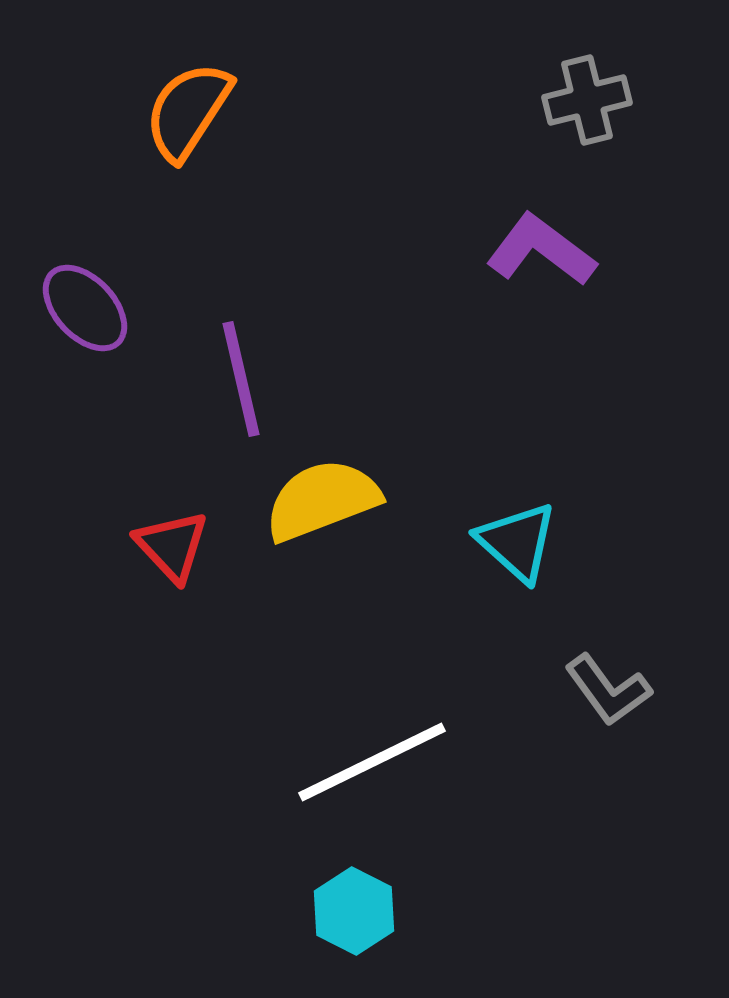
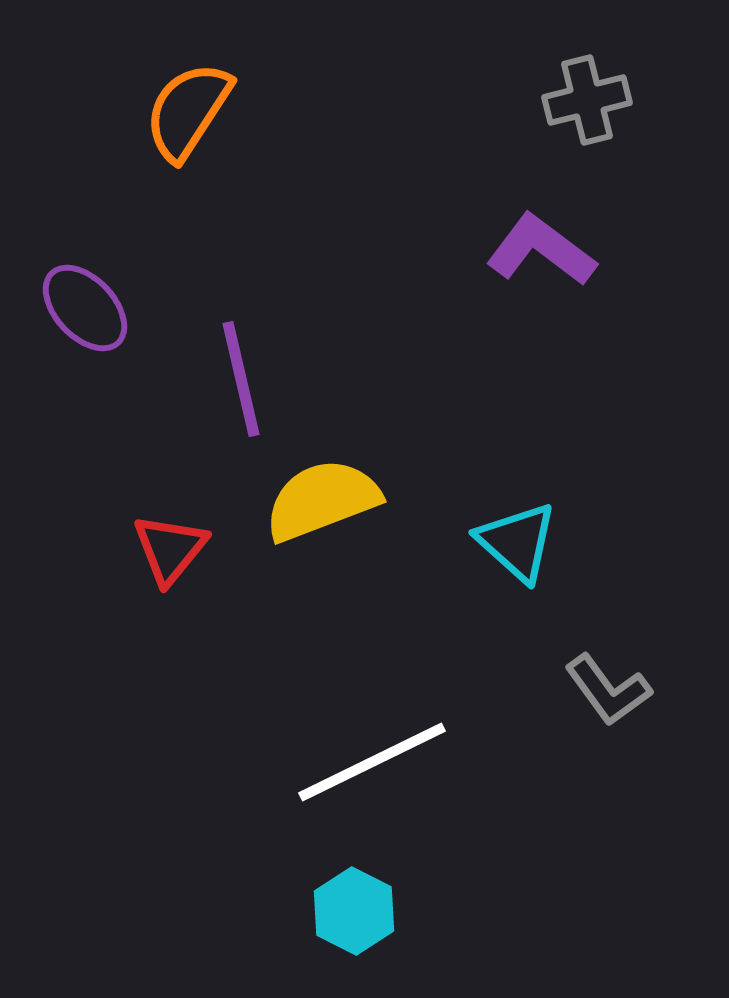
red triangle: moved 2 px left, 3 px down; rotated 22 degrees clockwise
